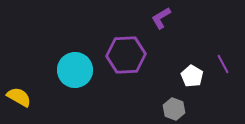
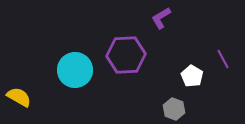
purple line: moved 5 px up
